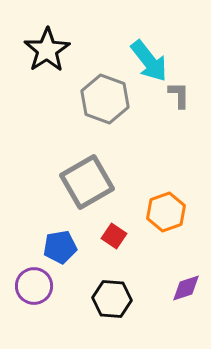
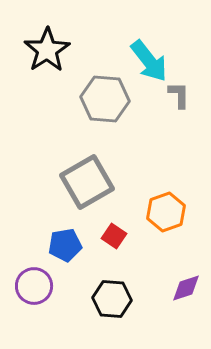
gray hexagon: rotated 15 degrees counterclockwise
blue pentagon: moved 5 px right, 2 px up
